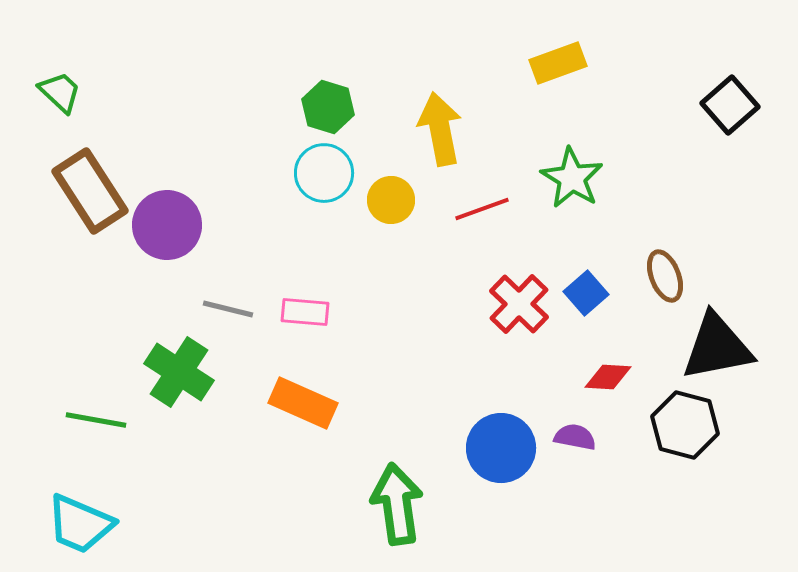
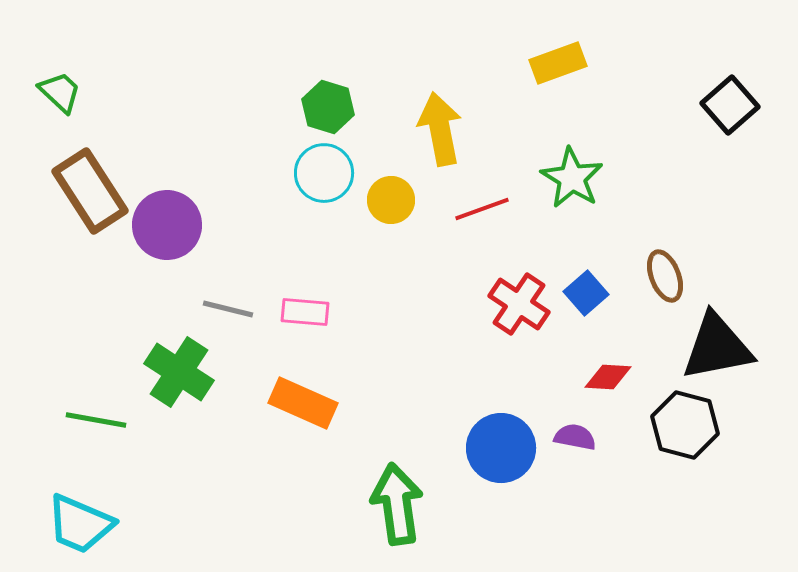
red cross: rotated 10 degrees counterclockwise
